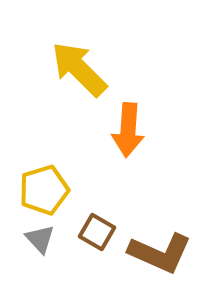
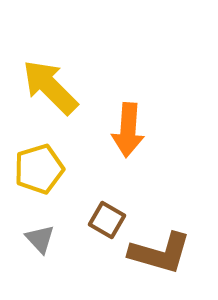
yellow arrow: moved 29 px left, 18 px down
yellow pentagon: moved 5 px left, 21 px up
brown square: moved 10 px right, 12 px up
brown L-shape: rotated 8 degrees counterclockwise
